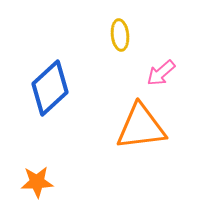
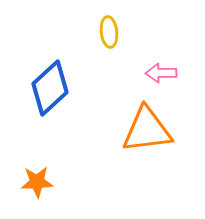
yellow ellipse: moved 11 px left, 3 px up
pink arrow: rotated 40 degrees clockwise
orange triangle: moved 6 px right, 3 px down
